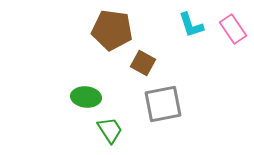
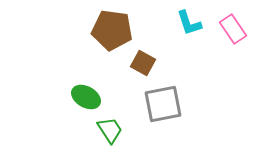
cyan L-shape: moved 2 px left, 2 px up
green ellipse: rotated 24 degrees clockwise
